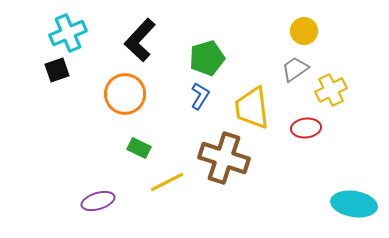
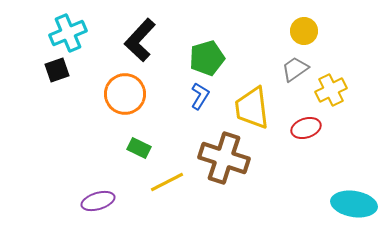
red ellipse: rotated 12 degrees counterclockwise
